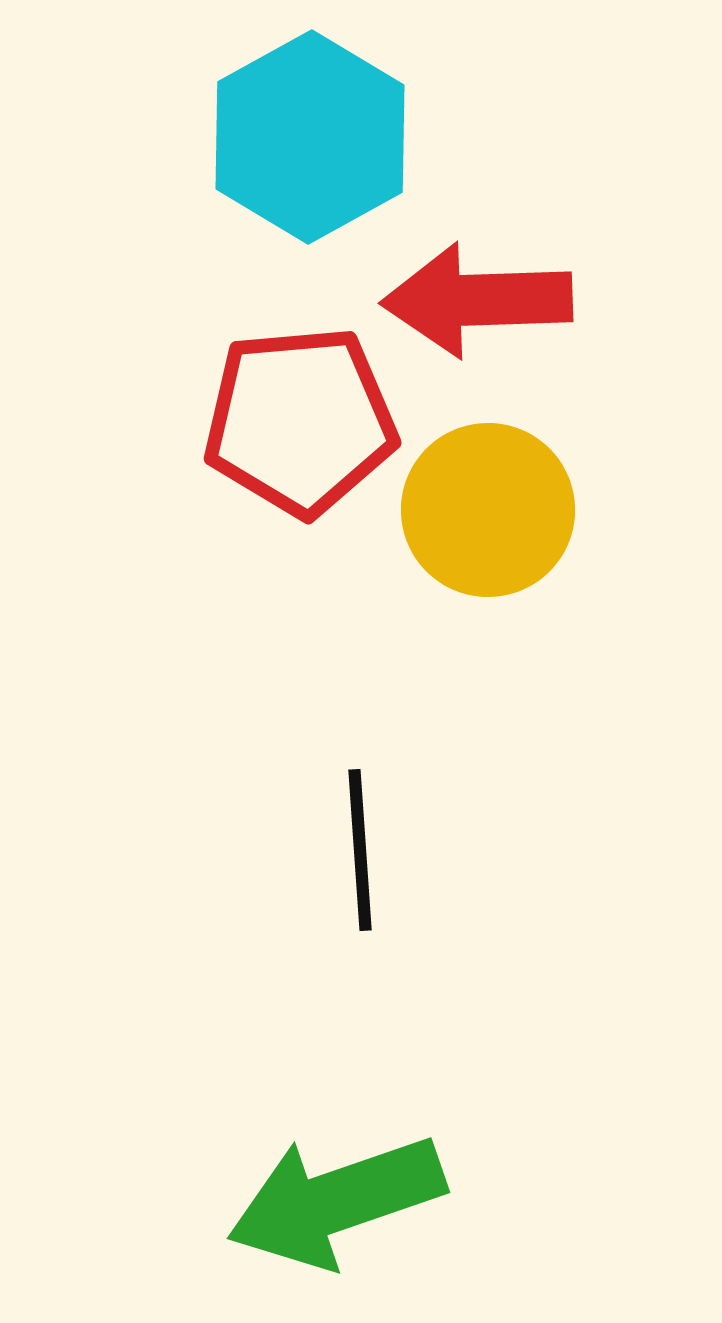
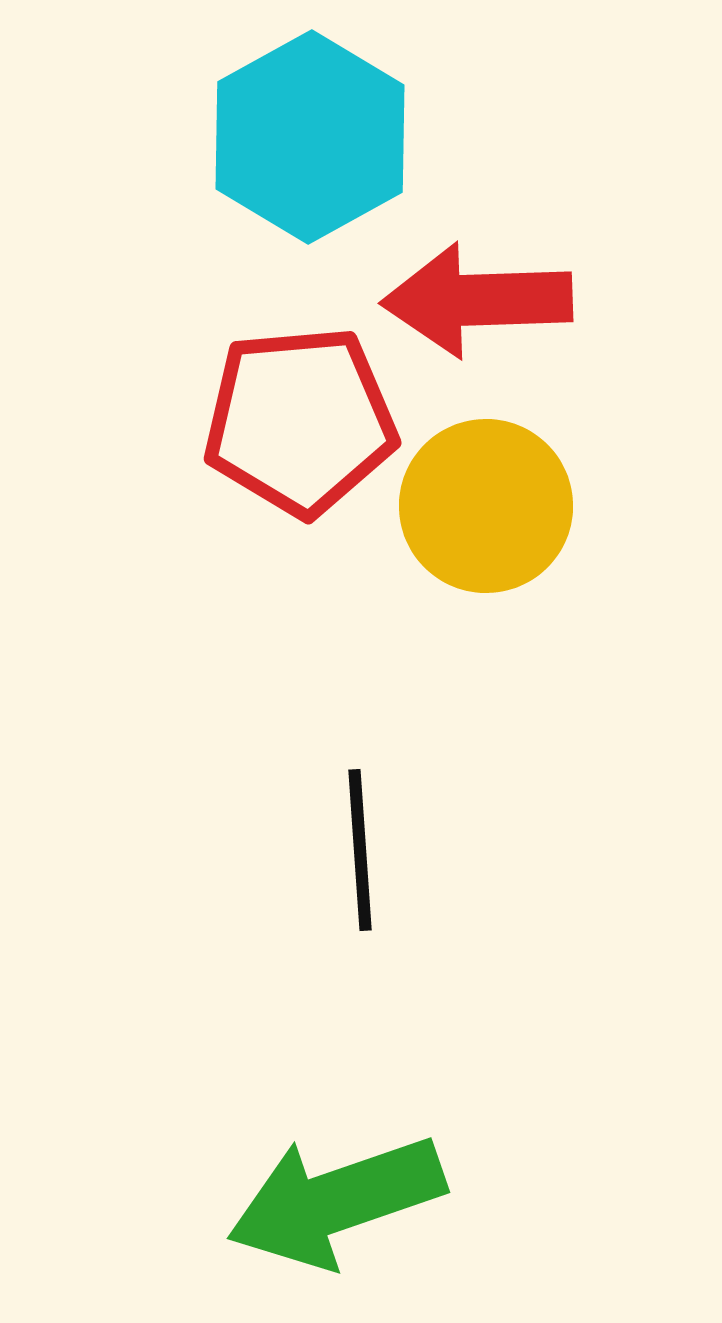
yellow circle: moved 2 px left, 4 px up
